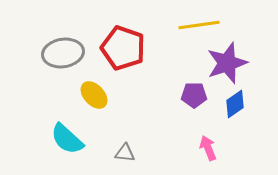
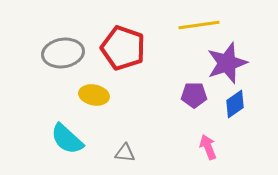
yellow ellipse: rotated 36 degrees counterclockwise
pink arrow: moved 1 px up
